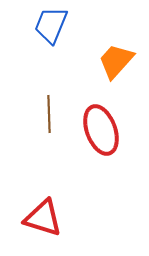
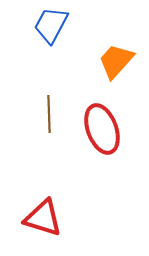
blue trapezoid: rotated 6 degrees clockwise
red ellipse: moved 1 px right, 1 px up
